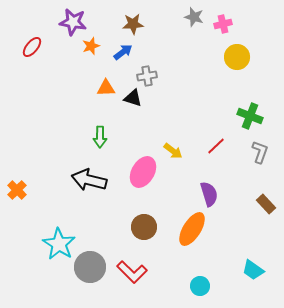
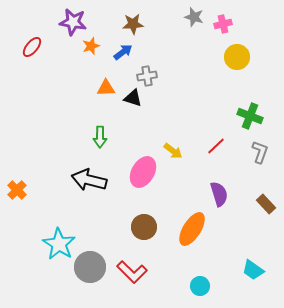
purple semicircle: moved 10 px right
